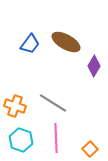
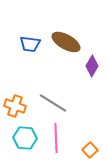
blue trapezoid: rotated 60 degrees clockwise
purple diamond: moved 2 px left
cyan hexagon: moved 4 px right, 2 px up; rotated 15 degrees counterclockwise
orange square: moved 1 px down
